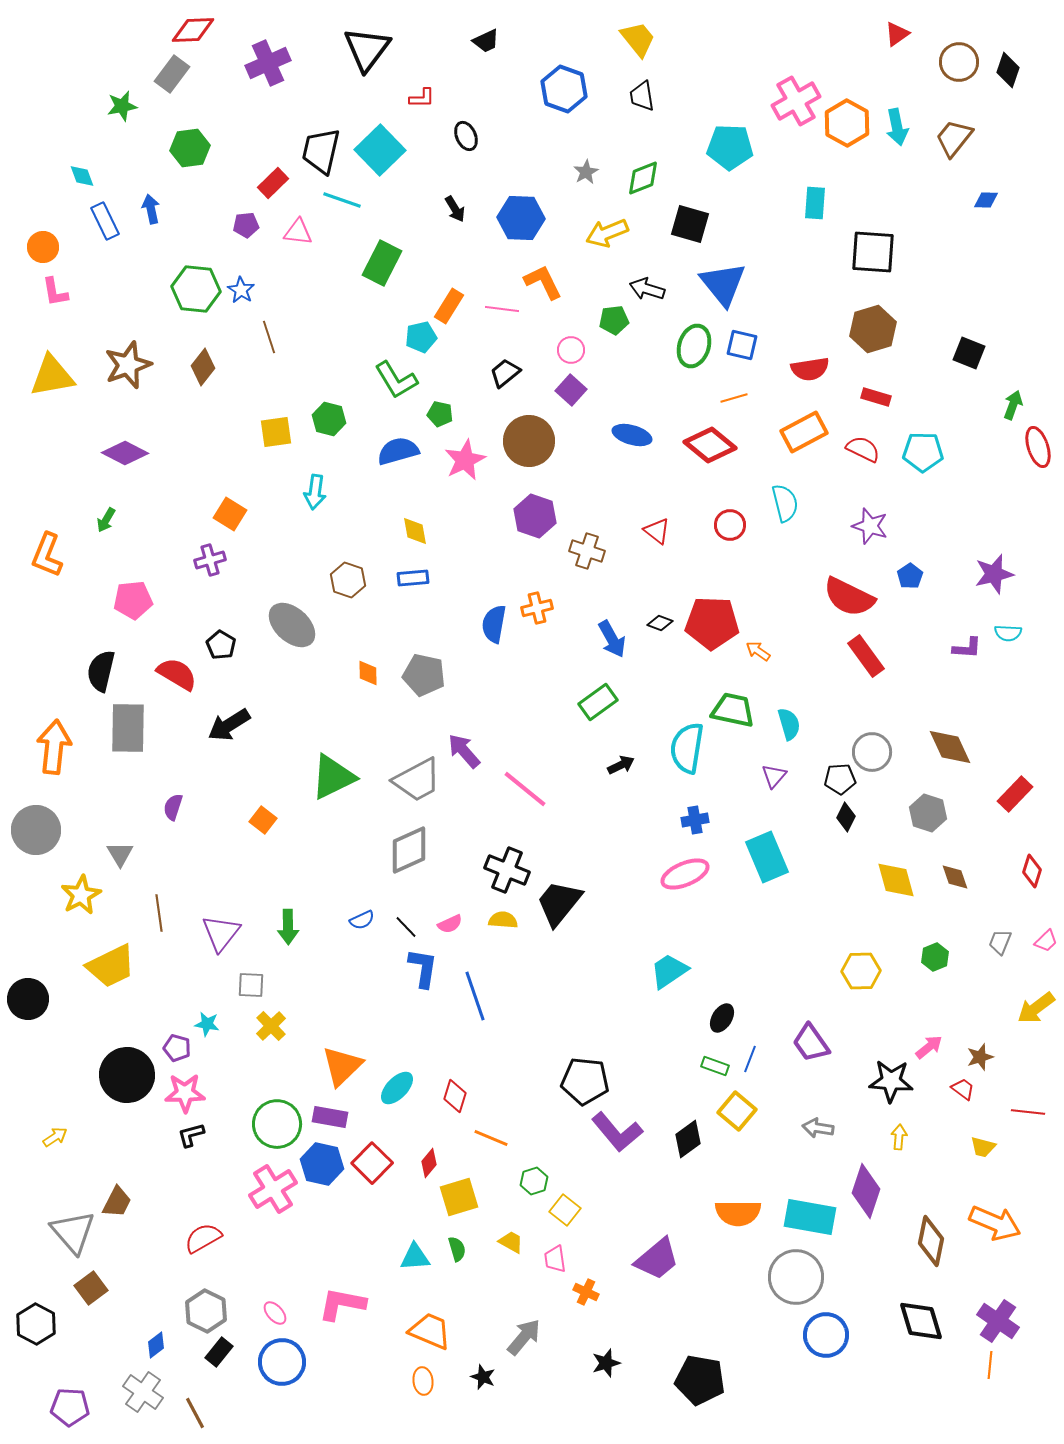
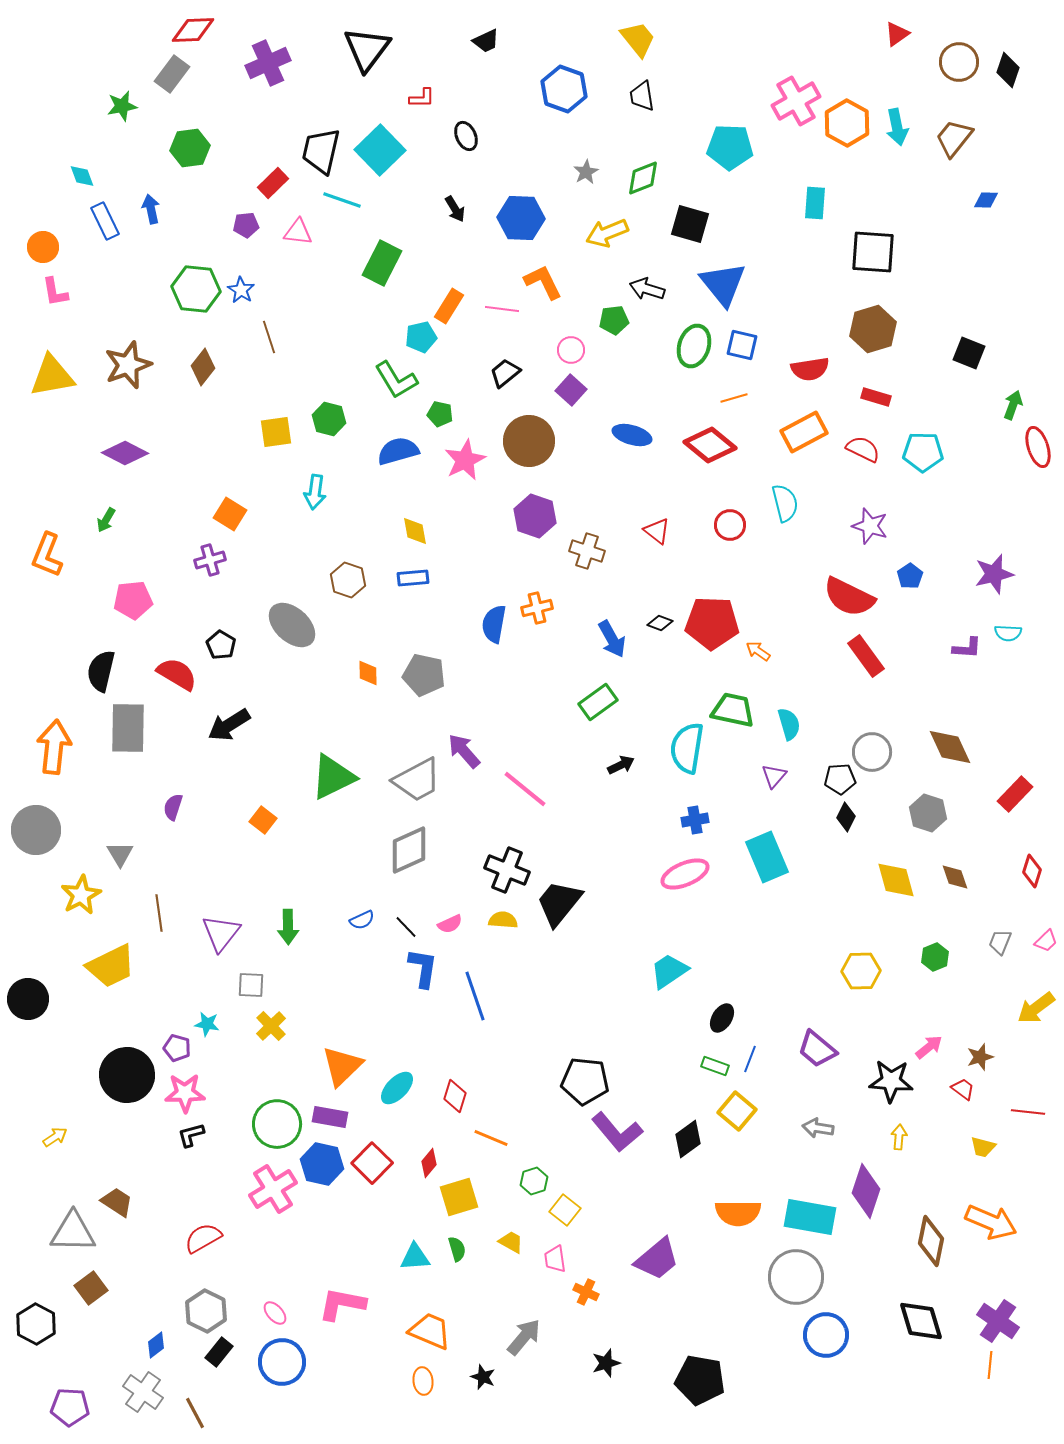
purple trapezoid at (811, 1043): moved 6 px right, 6 px down; rotated 15 degrees counterclockwise
brown trapezoid at (117, 1202): rotated 84 degrees counterclockwise
orange arrow at (995, 1223): moved 4 px left, 1 px up
gray triangle at (73, 1232): rotated 48 degrees counterclockwise
